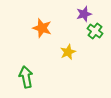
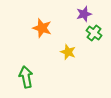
green cross: moved 1 px left, 2 px down
yellow star: rotated 28 degrees counterclockwise
